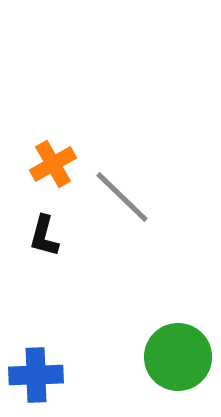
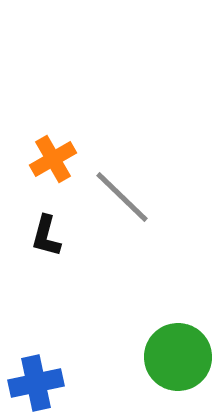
orange cross: moved 5 px up
black L-shape: moved 2 px right
blue cross: moved 8 px down; rotated 10 degrees counterclockwise
